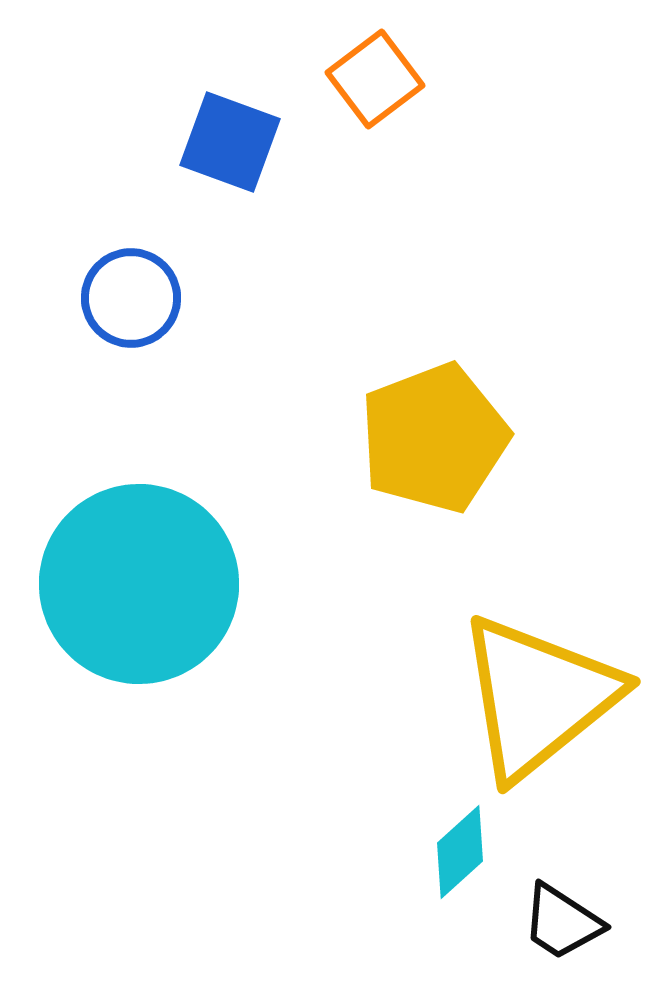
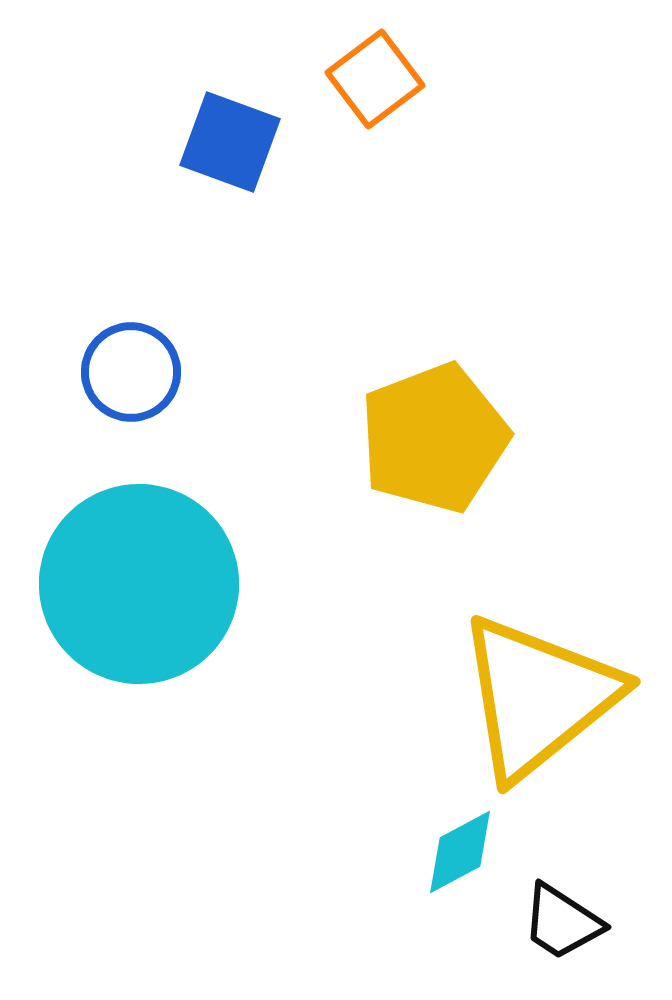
blue circle: moved 74 px down
cyan diamond: rotated 14 degrees clockwise
